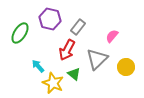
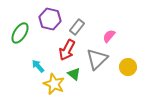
gray rectangle: moved 1 px left
pink semicircle: moved 3 px left
yellow circle: moved 2 px right
yellow star: moved 1 px right, 1 px down
